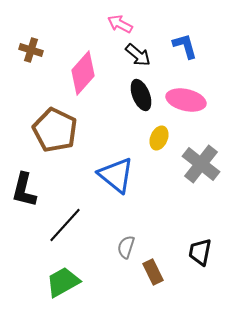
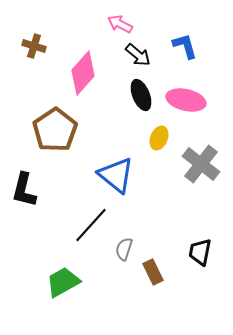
brown cross: moved 3 px right, 4 px up
brown pentagon: rotated 12 degrees clockwise
black line: moved 26 px right
gray semicircle: moved 2 px left, 2 px down
